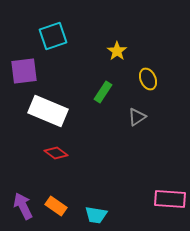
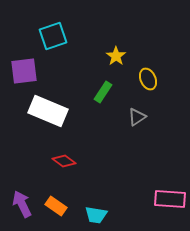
yellow star: moved 1 px left, 5 px down
red diamond: moved 8 px right, 8 px down
purple arrow: moved 1 px left, 2 px up
